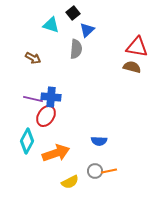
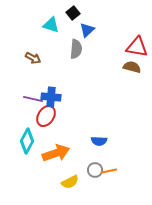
gray circle: moved 1 px up
